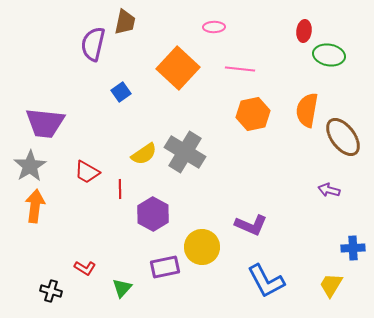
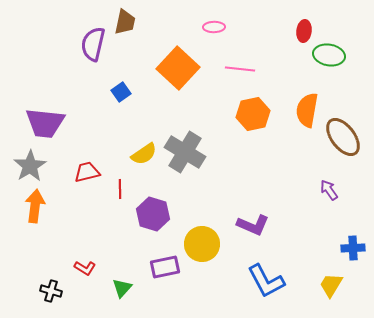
red trapezoid: rotated 136 degrees clockwise
purple arrow: rotated 40 degrees clockwise
purple hexagon: rotated 12 degrees counterclockwise
purple L-shape: moved 2 px right
yellow circle: moved 3 px up
